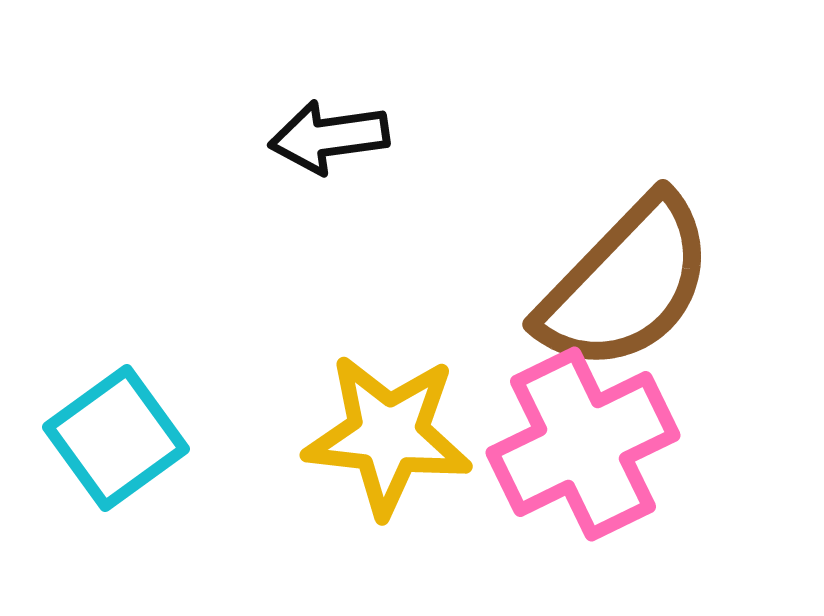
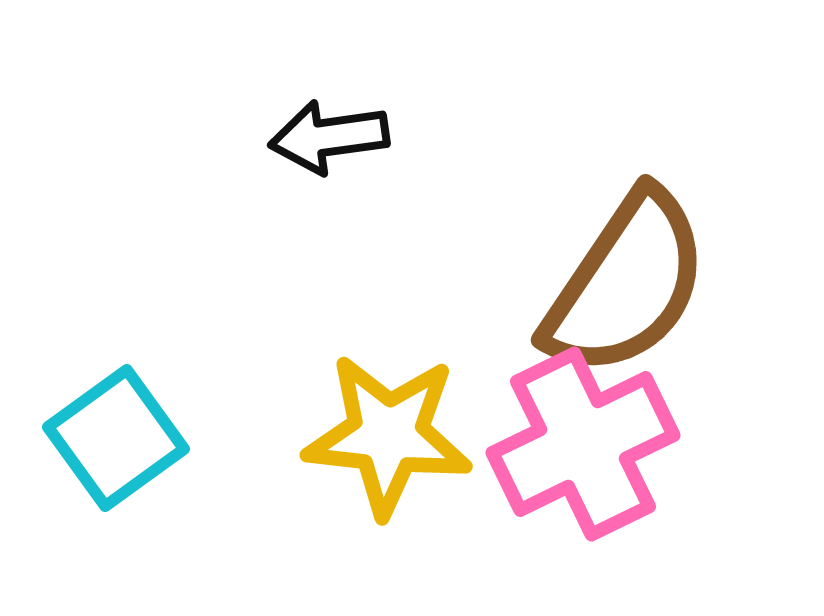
brown semicircle: rotated 10 degrees counterclockwise
